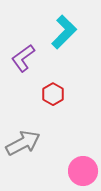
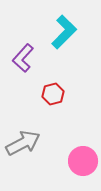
purple L-shape: rotated 12 degrees counterclockwise
red hexagon: rotated 15 degrees clockwise
pink circle: moved 10 px up
